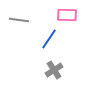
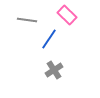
pink rectangle: rotated 42 degrees clockwise
gray line: moved 8 px right
